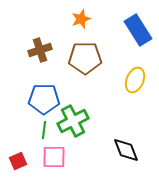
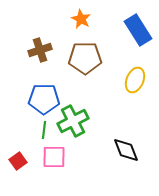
orange star: rotated 24 degrees counterclockwise
red square: rotated 12 degrees counterclockwise
